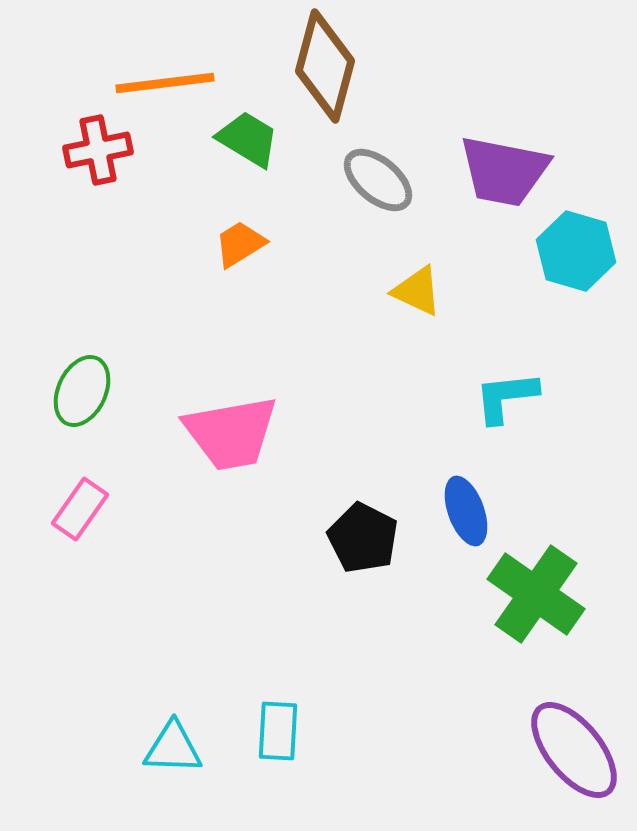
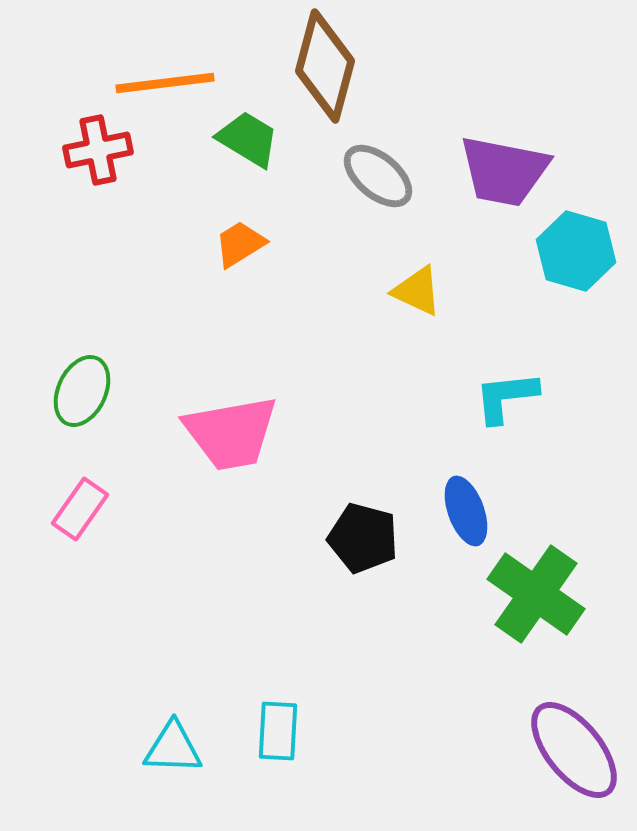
gray ellipse: moved 4 px up
black pentagon: rotated 12 degrees counterclockwise
